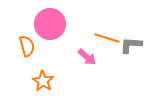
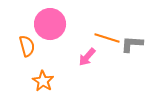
gray L-shape: moved 1 px right, 1 px up
pink arrow: rotated 90 degrees clockwise
